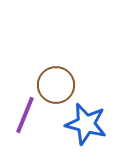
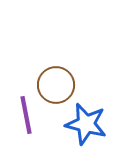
purple line: moved 1 px right; rotated 33 degrees counterclockwise
